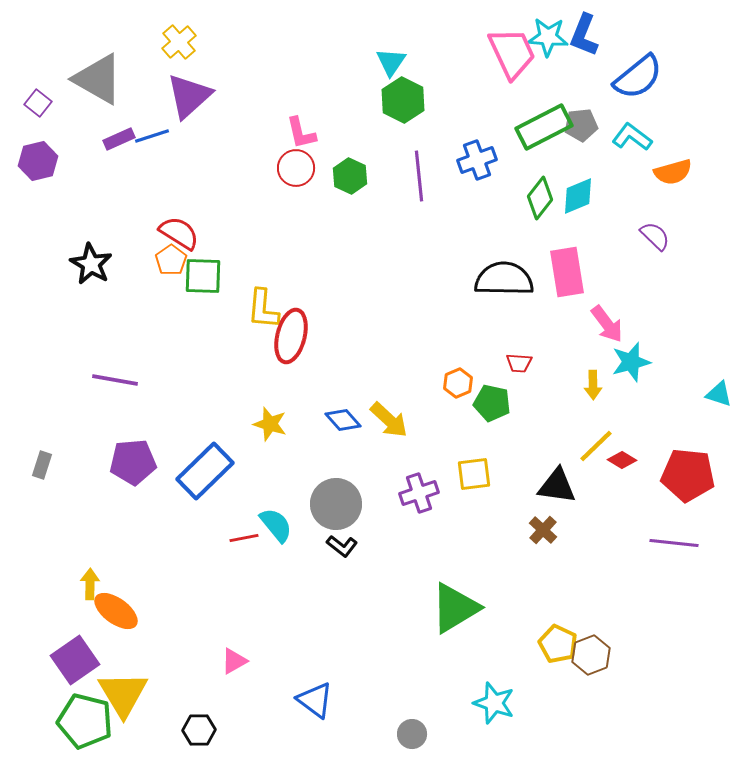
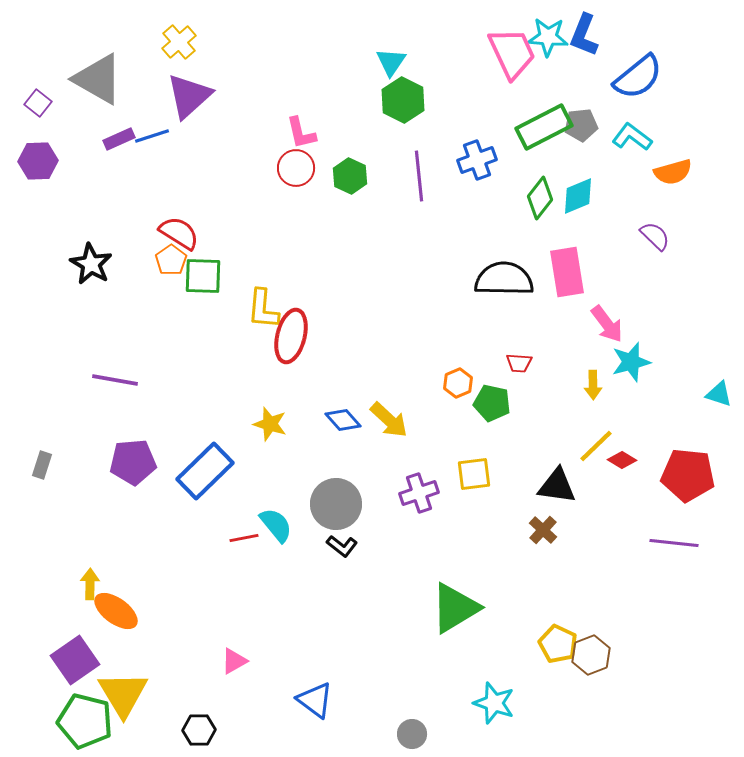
purple hexagon at (38, 161): rotated 12 degrees clockwise
